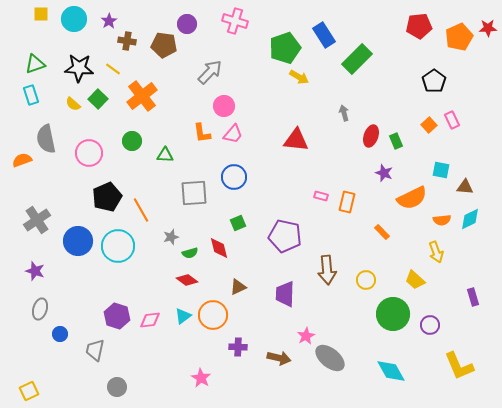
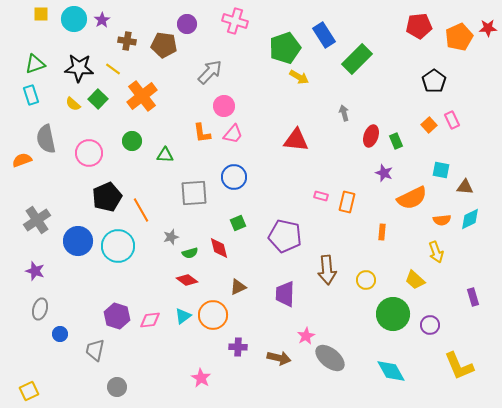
purple star at (109, 21): moved 7 px left, 1 px up
orange rectangle at (382, 232): rotated 49 degrees clockwise
